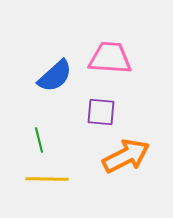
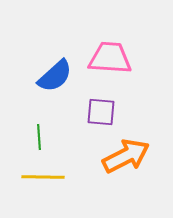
green line: moved 3 px up; rotated 10 degrees clockwise
yellow line: moved 4 px left, 2 px up
